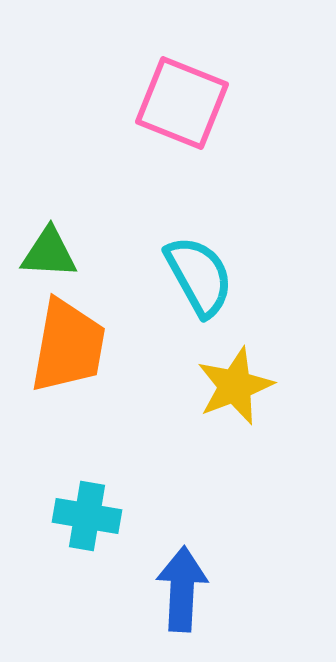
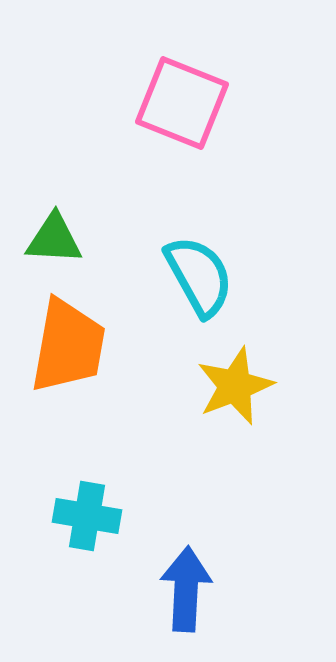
green triangle: moved 5 px right, 14 px up
blue arrow: moved 4 px right
